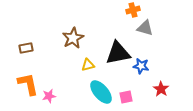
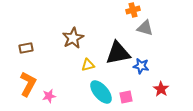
orange L-shape: rotated 40 degrees clockwise
